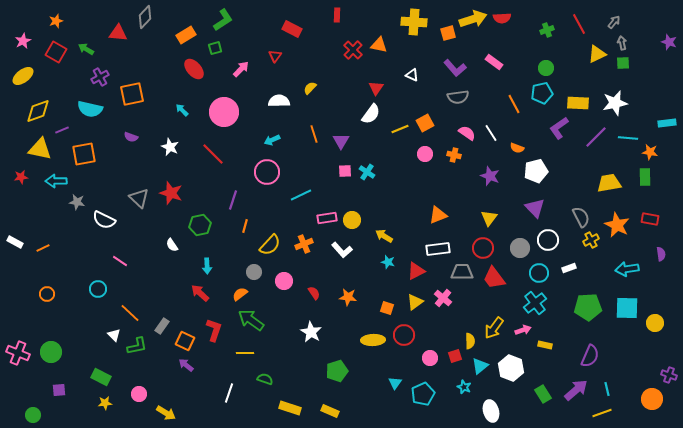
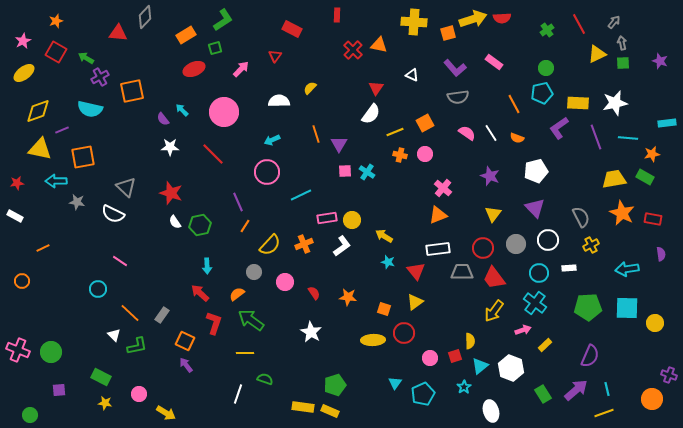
green cross at (547, 30): rotated 16 degrees counterclockwise
purple star at (669, 42): moved 9 px left, 19 px down
green arrow at (86, 49): moved 9 px down
red ellipse at (194, 69): rotated 70 degrees counterclockwise
yellow ellipse at (23, 76): moved 1 px right, 3 px up
orange square at (132, 94): moved 3 px up
yellow line at (400, 129): moved 5 px left, 3 px down
orange line at (314, 134): moved 2 px right
purple semicircle at (131, 137): moved 32 px right, 18 px up; rotated 32 degrees clockwise
purple line at (596, 137): rotated 65 degrees counterclockwise
purple triangle at (341, 141): moved 2 px left, 3 px down
white star at (170, 147): rotated 24 degrees counterclockwise
orange semicircle at (517, 148): moved 10 px up
orange star at (650, 152): moved 2 px right, 2 px down; rotated 21 degrees counterclockwise
orange square at (84, 154): moved 1 px left, 3 px down
orange cross at (454, 155): moved 54 px left
red star at (21, 177): moved 4 px left, 6 px down
green rectangle at (645, 177): rotated 60 degrees counterclockwise
yellow trapezoid at (609, 183): moved 5 px right, 4 px up
gray triangle at (139, 198): moved 13 px left, 11 px up
purple line at (233, 200): moved 5 px right, 2 px down; rotated 42 degrees counterclockwise
yellow triangle at (489, 218): moved 4 px right, 4 px up
red rectangle at (650, 219): moved 3 px right
white semicircle at (104, 220): moved 9 px right, 6 px up
orange star at (617, 225): moved 5 px right, 12 px up
orange line at (245, 226): rotated 16 degrees clockwise
yellow cross at (591, 240): moved 5 px down
white rectangle at (15, 242): moved 26 px up
white semicircle at (172, 245): moved 3 px right, 23 px up
gray circle at (520, 248): moved 4 px left, 4 px up
white L-shape at (342, 250): moved 4 px up; rotated 85 degrees counterclockwise
white rectangle at (569, 268): rotated 16 degrees clockwise
red triangle at (416, 271): rotated 42 degrees counterclockwise
pink circle at (284, 281): moved 1 px right, 1 px down
orange circle at (47, 294): moved 25 px left, 13 px up
orange semicircle at (240, 294): moved 3 px left
pink cross at (443, 298): moved 110 px up
cyan cross at (535, 303): rotated 15 degrees counterclockwise
orange square at (387, 308): moved 3 px left, 1 px down
gray rectangle at (162, 326): moved 11 px up
yellow arrow at (494, 328): moved 17 px up
red L-shape at (214, 330): moved 7 px up
red circle at (404, 335): moved 2 px up
yellow rectangle at (545, 345): rotated 56 degrees counterclockwise
pink cross at (18, 353): moved 3 px up
purple arrow at (186, 365): rotated 14 degrees clockwise
green pentagon at (337, 371): moved 2 px left, 14 px down
cyan star at (464, 387): rotated 16 degrees clockwise
white line at (229, 393): moved 9 px right, 1 px down
yellow star at (105, 403): rotated 16 degrees clockwise
yellow rectangle at (290, 408): moved 13 px right, 1 px up; rotated 10 degrees counterclockwise
yellow line at (602, 413): moved 2 px right
green circle at (33, 415): moved 3 px left
